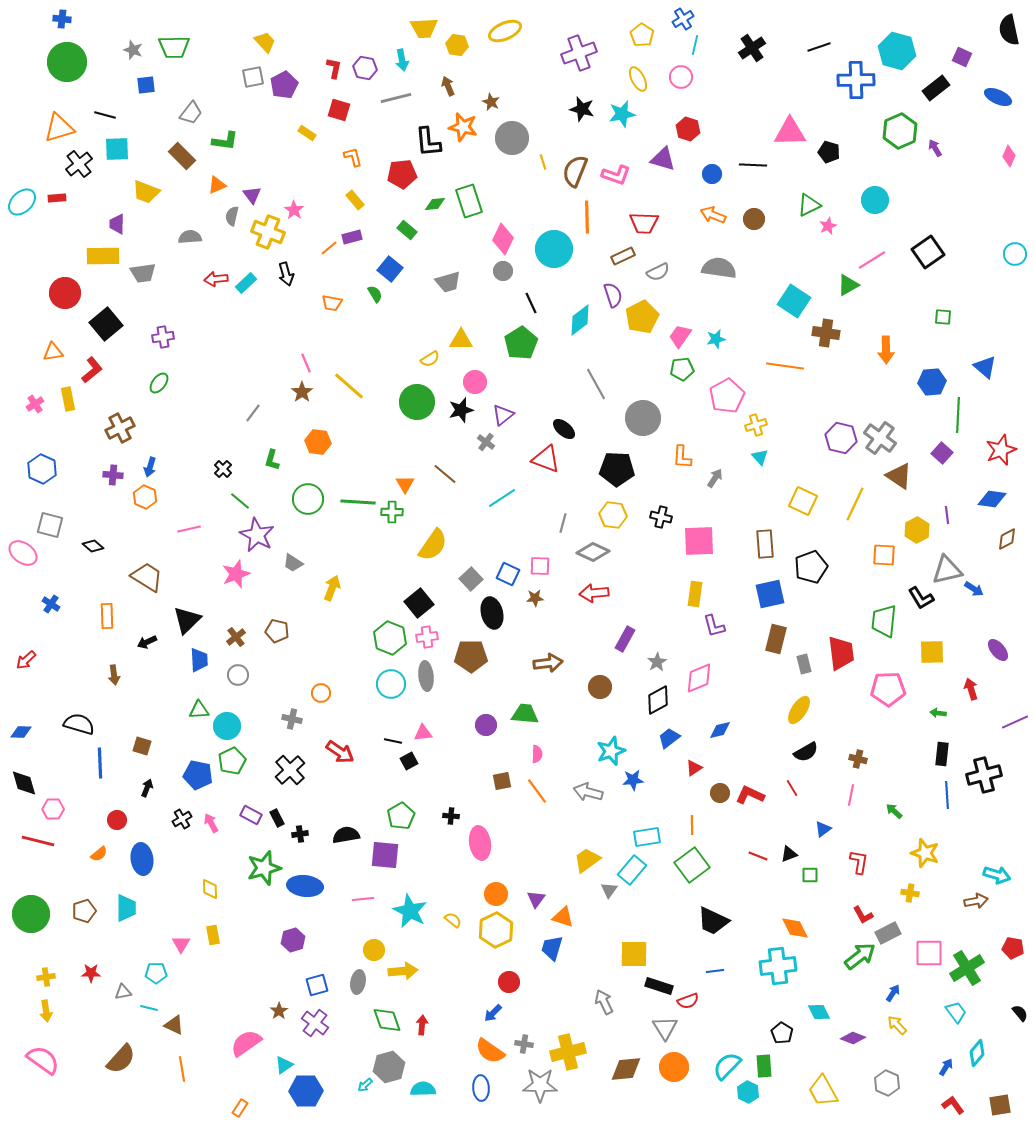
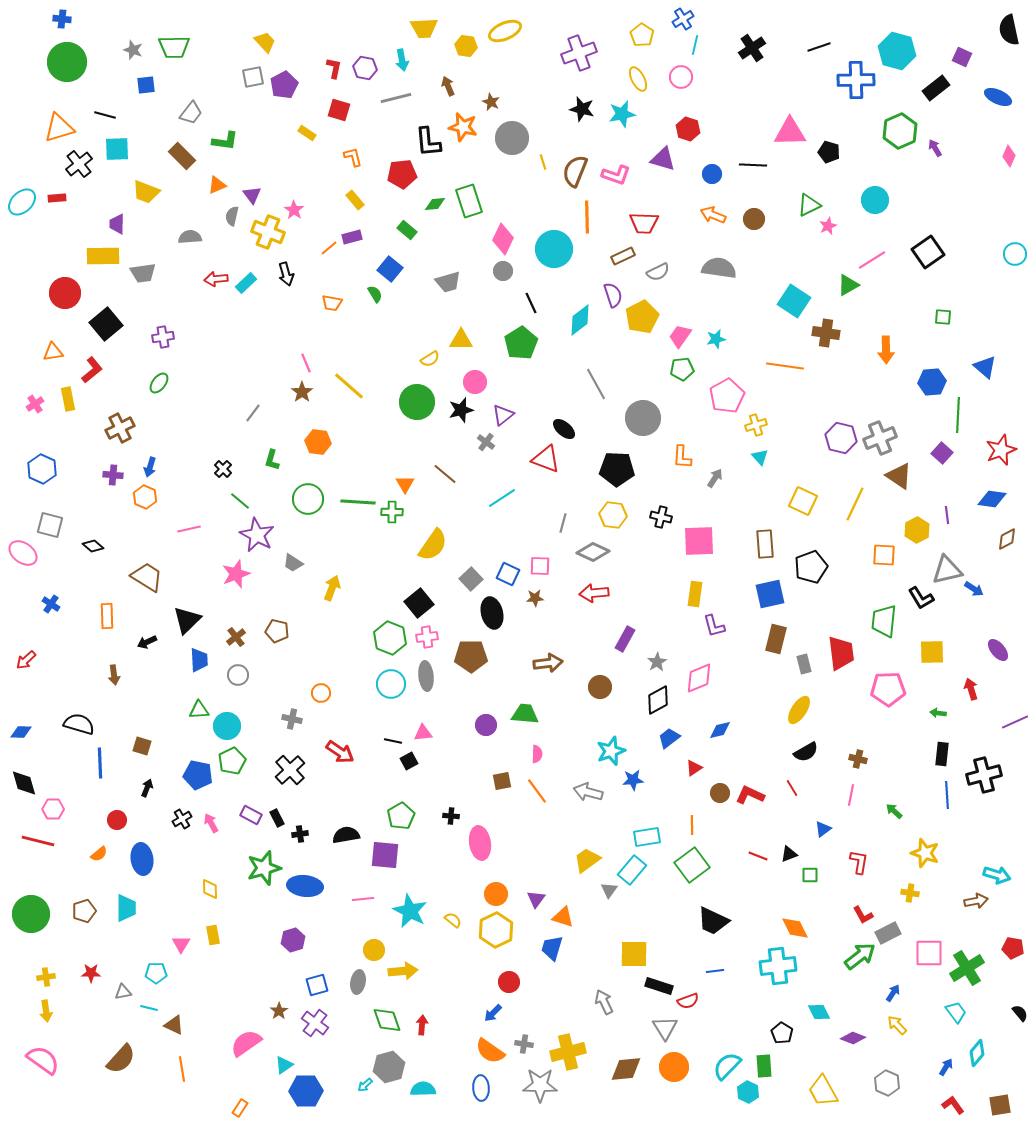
yellow hexagon at (457, 45): moved 9 px right, 1 px down
gray cross at (880, 438): rotated 32 degrees clockwise
